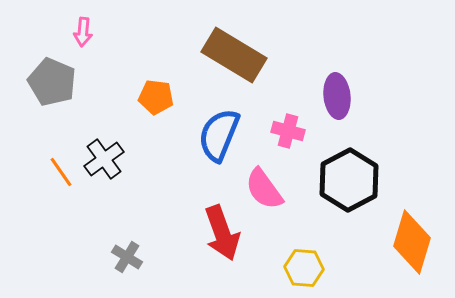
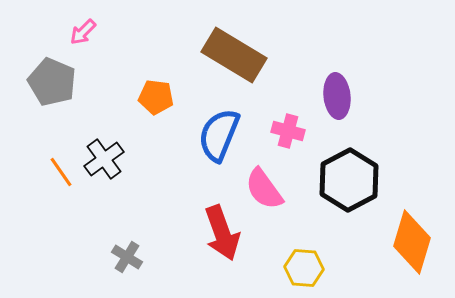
pink arrow: rotated 40 degrees clockwise
